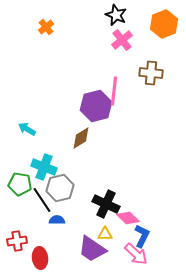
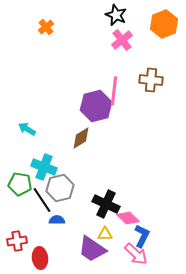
brown cross: moved 7 px down
